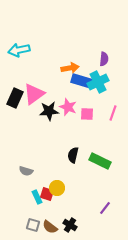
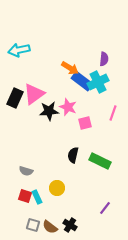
orange arrow: rotated 42 degrees clockwise
blue rectangle: rotated 20 degrees clockwise
pink square: moved 2 px left, 9 px down; rotated 16 degrees counterclockwise
red square: moved 22 px left, 2 px down
